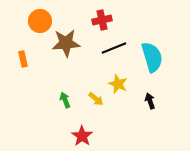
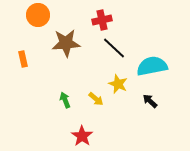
orange circle: moved 2 px left, 6 px up
black line: rotated 65 degrees clockwise
cyan semicircle: moved 9 px down; rotated 84 degrees counterclockwise
black arrow: rotated 28 degrees counterclockwise
